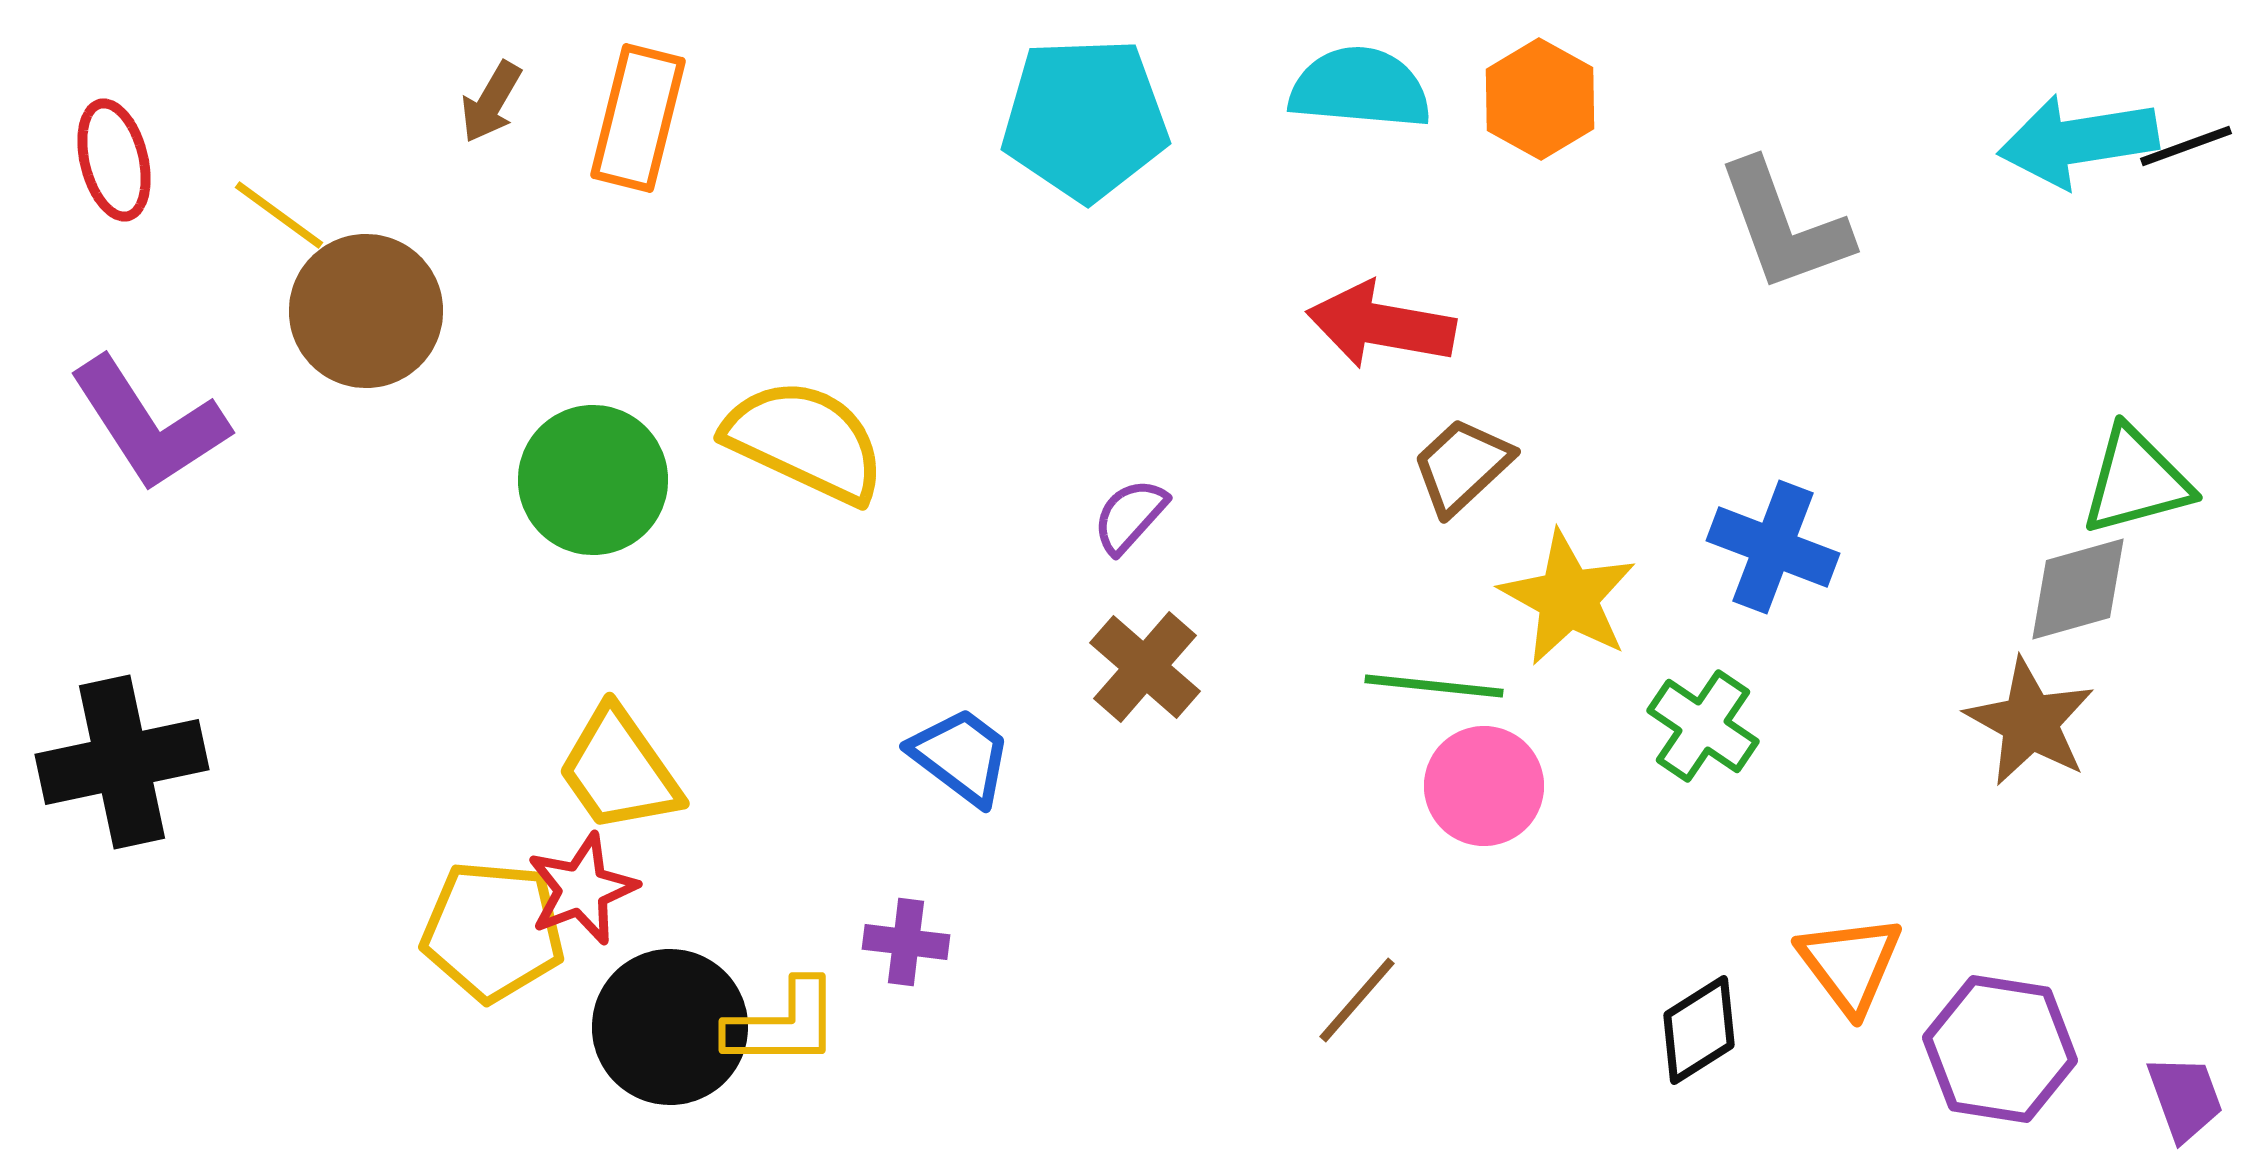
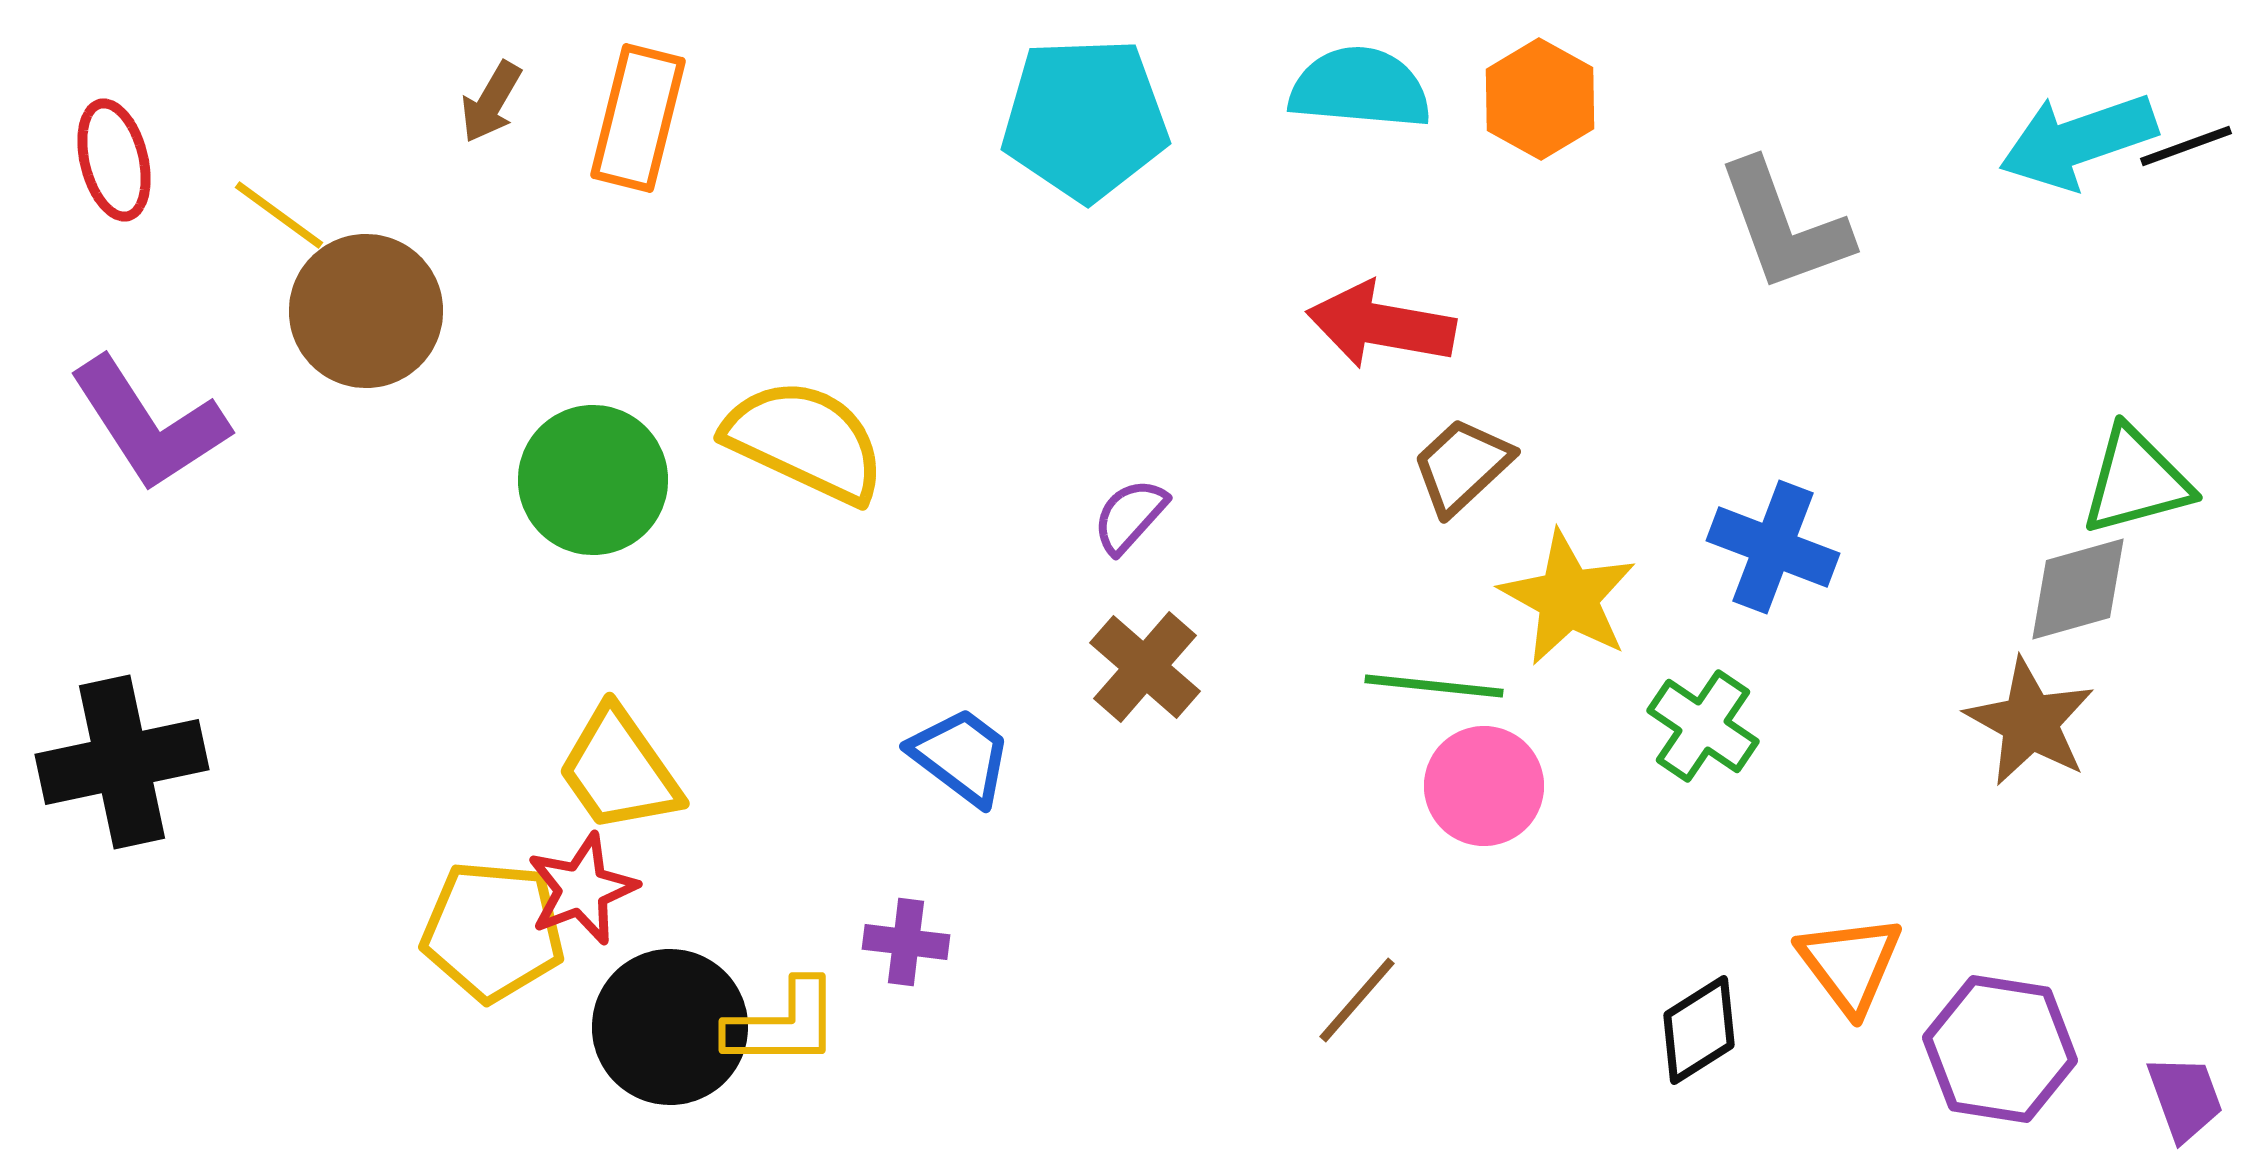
cyan arrow: rotated 10 degrees counterclockwise
